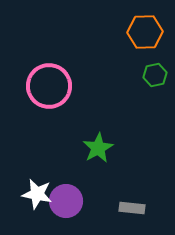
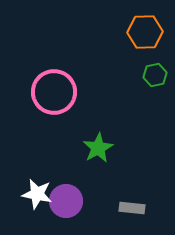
pink circle: moved 5 px right, 6 px down
